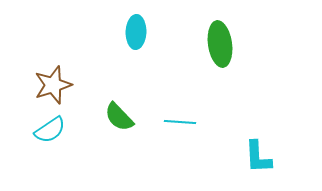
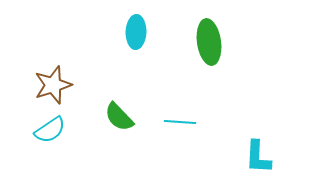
green ellipse: moved 11 px left, 2 px up
cyan L-shape: rotated 6 degrees clockwise
